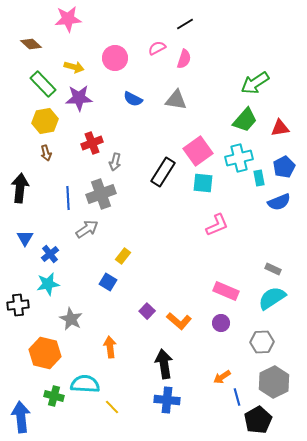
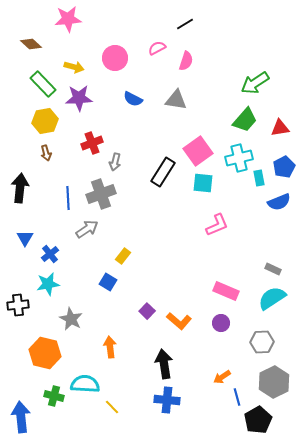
pink semicircle at (184, 59): moved 2 px right, 2 px down
